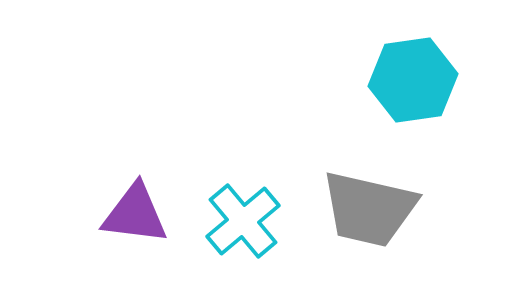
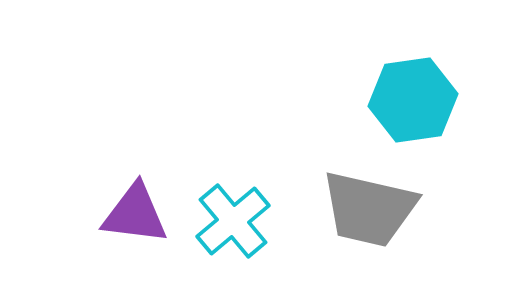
cyan hexagon: moved 20 px down
cyan cross: moved 10 px left
